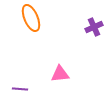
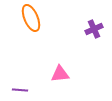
purple cross: moved 2 px down
purple line: moved 1 px down
